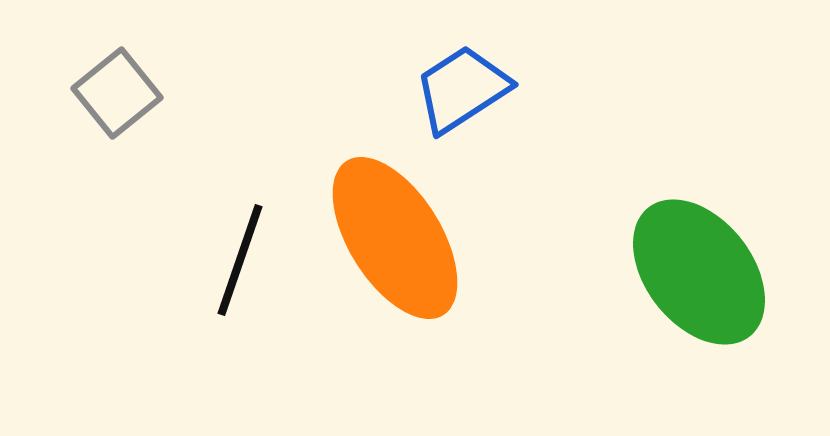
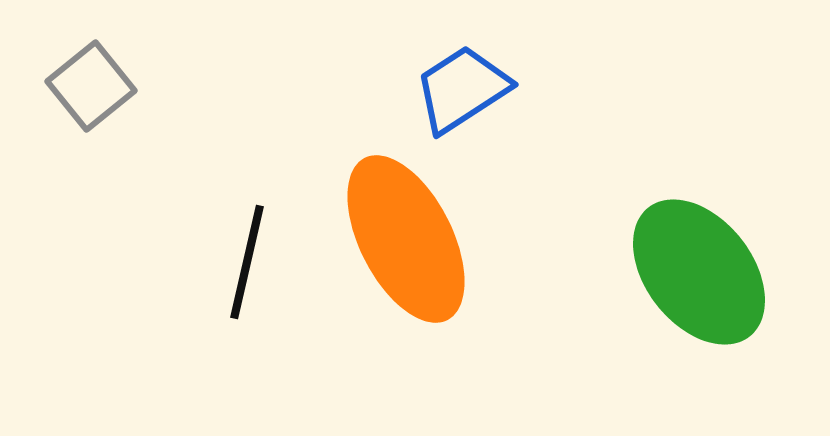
gray square: moved 26 px left, 7 px up
orange ellipse: moved 11 px right, 1 px down; rotated 5 degrees clockwise
black line: moved 7 px right, 2 px down; rotated 6 degrees counterclockwise
